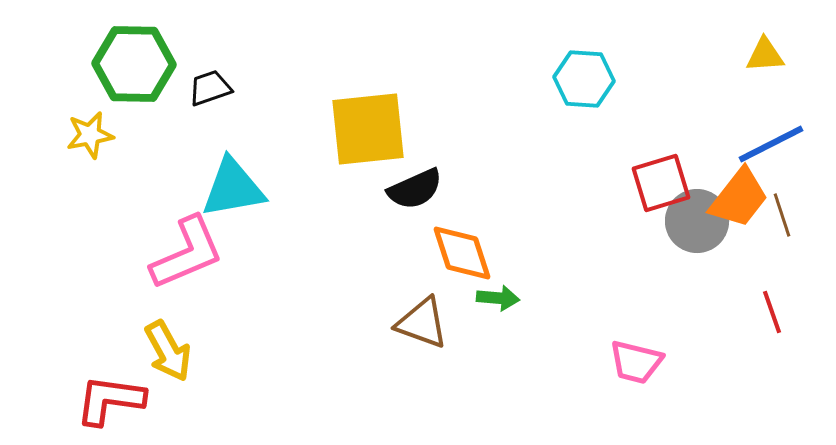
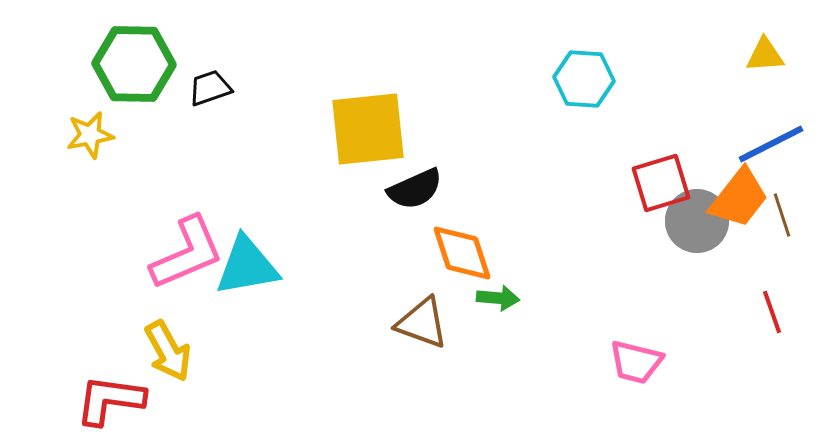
cyan triangle: moved 14 px right, 78 px down
